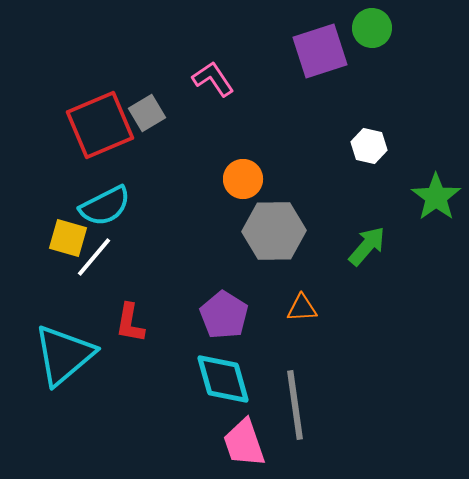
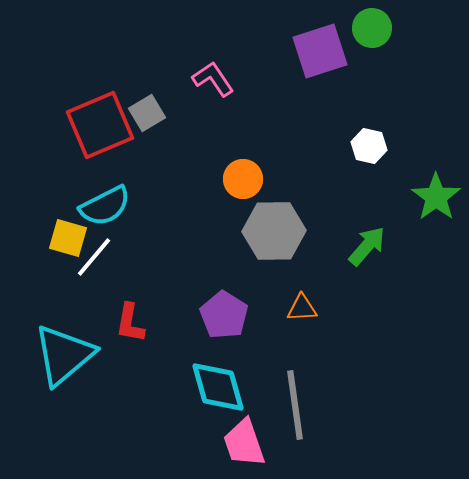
cyan diamond: moved 5 px left, 8 px down
